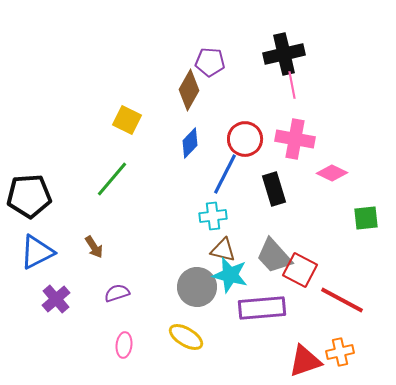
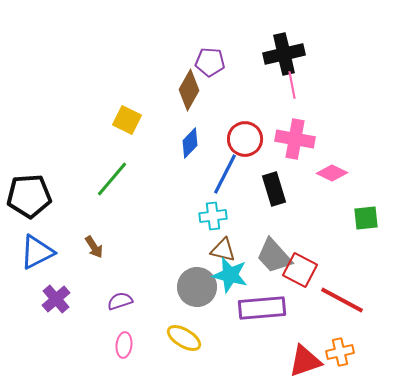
purple semicircle: moved 3 px right, 8 px down
yellow ellipse: moved 2 px left, 1 px down
